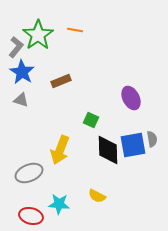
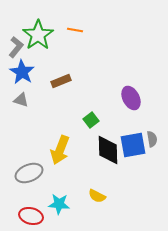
green square: rotated 28 degrees clockwise
